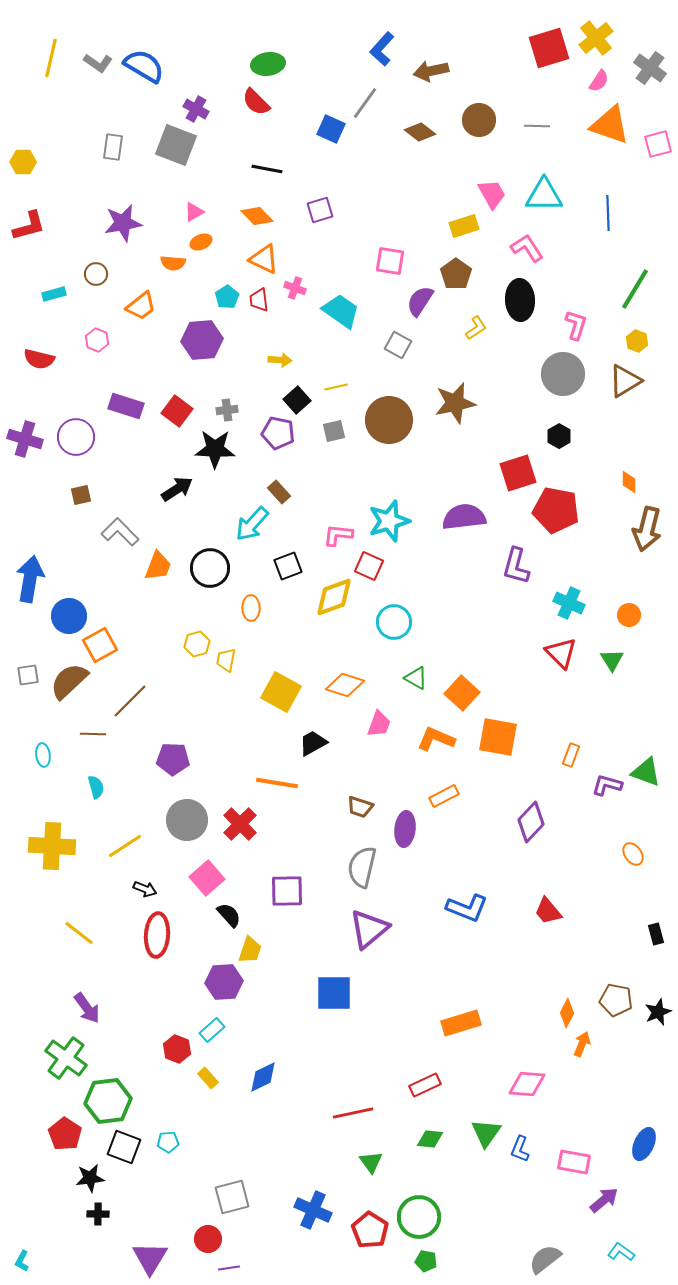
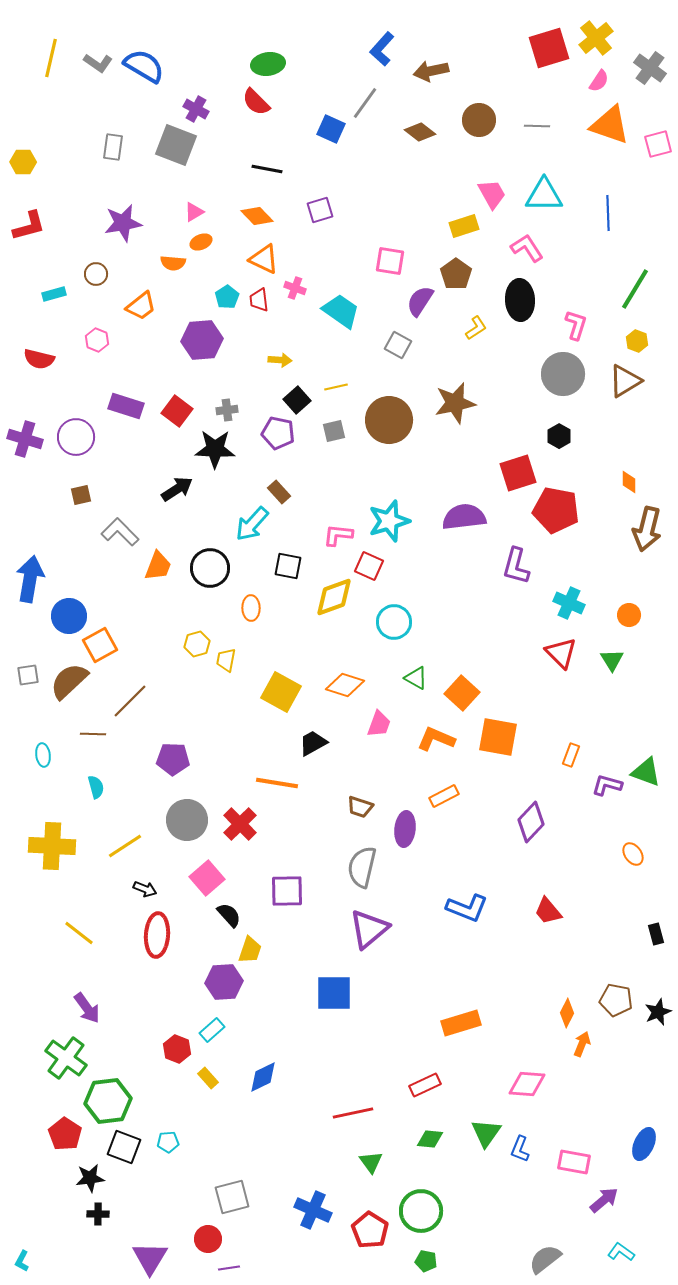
black square at (288, 566): rotated 32 degrees clockwise
green circle at (419, 1217): moved 2 px right, 6 px up
